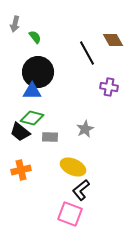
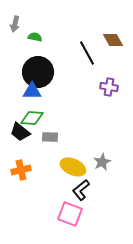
green semicircle: rotated 40 degrees counterclockwise
green diamond: rotated 10 degrees counterclockwise
gray star: moved 17 px right, 33 px down
